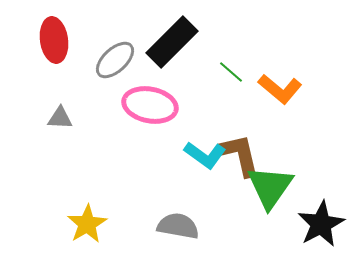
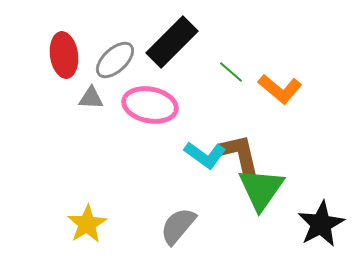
red ellipse: moved 10 px right, 15 px down
gray triangle: moved 31 px right, 20 px up
green triangle: moved 9 px left, 2 px down
gray semicircle: rotated 60 degrees counterclockwise
